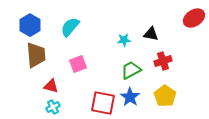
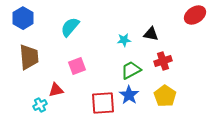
red ellipse: moved 1 px right, 3 px up
blue hexagon: moved 7 px left, 7 px up
brown trapezoid: moved 7 px left, 2 px down
pink square: moved 1 px left, 2 px down
red triangle: moved 5 px right, 4 px down; rotated 28 degrees counterclockwise
blue star: moved 1 px left, 2 px up
red square: rotated 15 degrees counterclockwise
cyan cross: moved 13 px left, 2 px up
